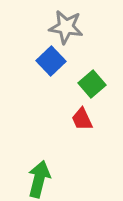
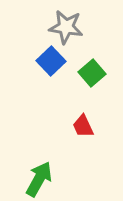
green square: moved 11 px up
red trapezoid: moved 1 px right, 7 px down
green arrow: rotated 15 degrees clockwise
